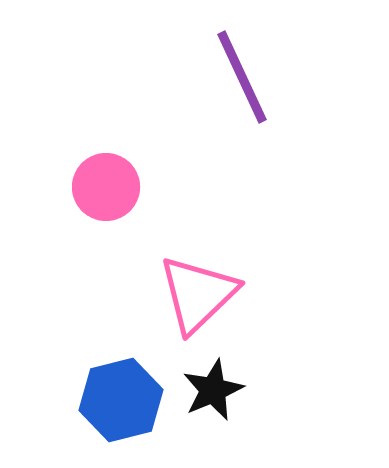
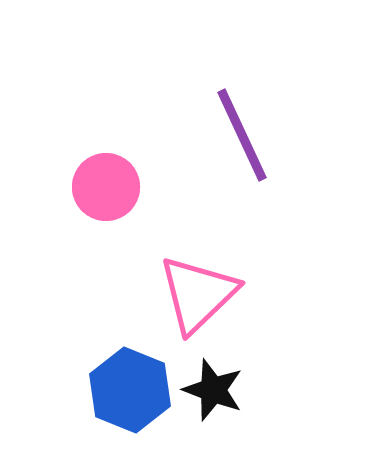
purple line: moved 58 px down
black star: rotated 28 degrees counterclockwise
blue hexagon: moved 9 px right, 10 px up; rotated 24 degrees counterclockwise
